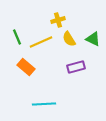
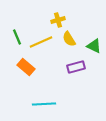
green triangle: moved 1 px right, 7 px down
